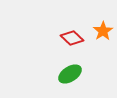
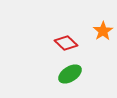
red diamond: moved 6 px left, 5 px down
